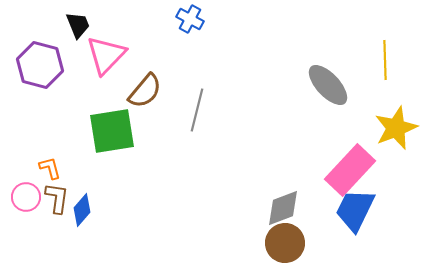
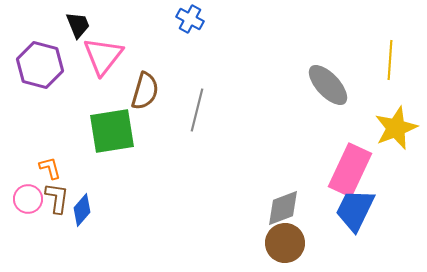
pink triangle: moved 3 px left, 1 px down; rotated 6 degrees counterclockwise
yellow line: moved 5 px right; rotated 6 degrees clockwise
brown semicircle: rotated 24 degrees counterclockwise
pink rectangle: rotated 18 degrees counterclockwise
pink circle: moved 2 px right, 2 px down
